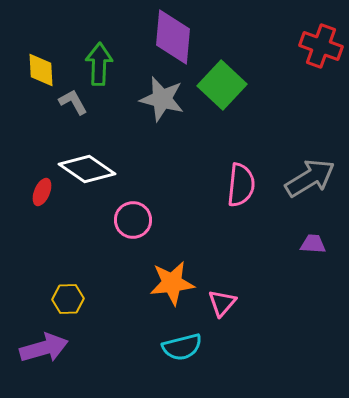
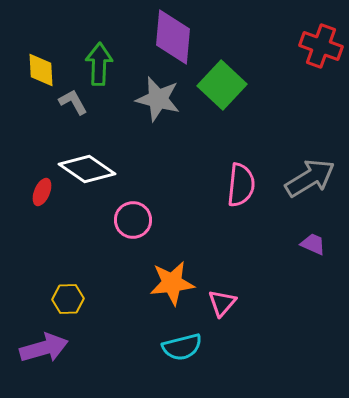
gray star: moved 4 px left
purple trapezoid: rotated 20 degrees clockwise
